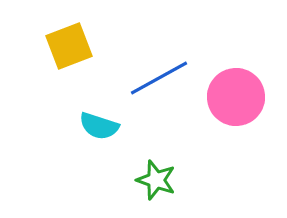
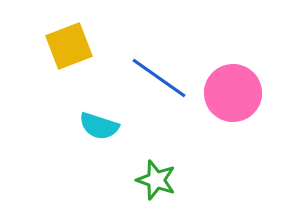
blue line: rotated 64 degrees clockwise
pink circle: moved 3 px left, 4 px up
